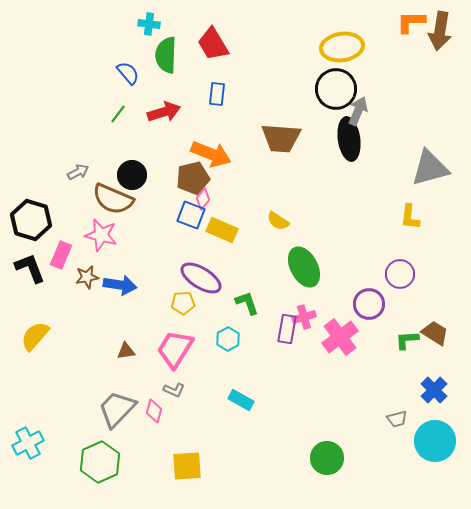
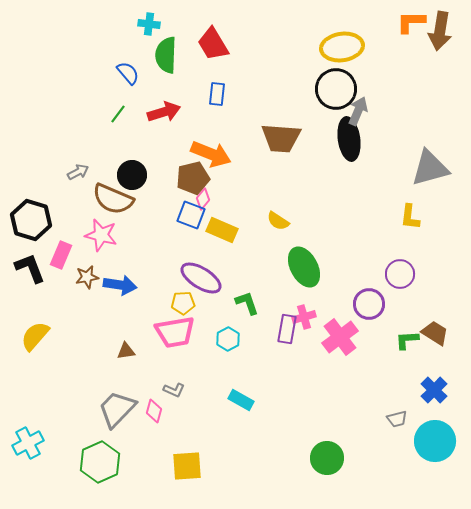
pink trapezoid at (175, 349): moved 17 px up; rotated 132 degrees counterclockwise
